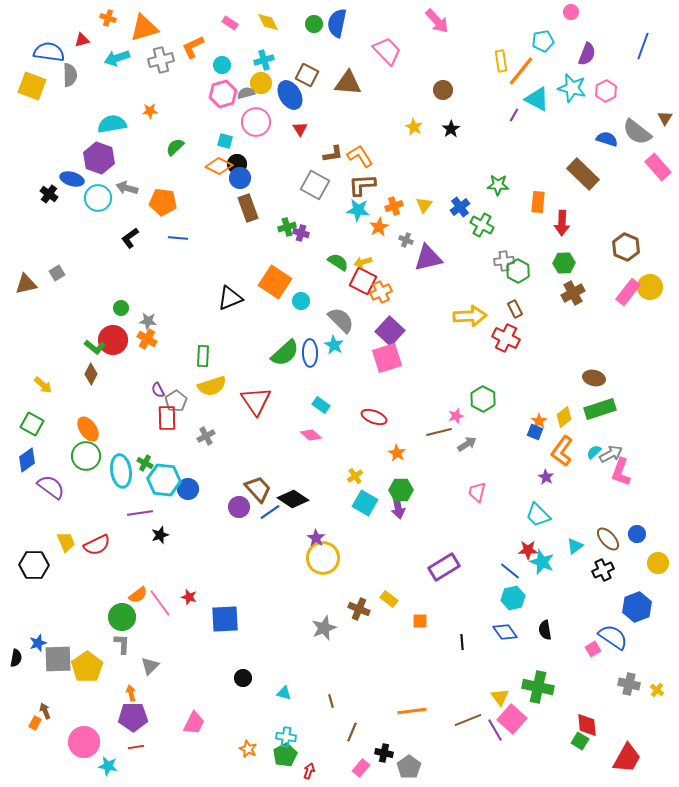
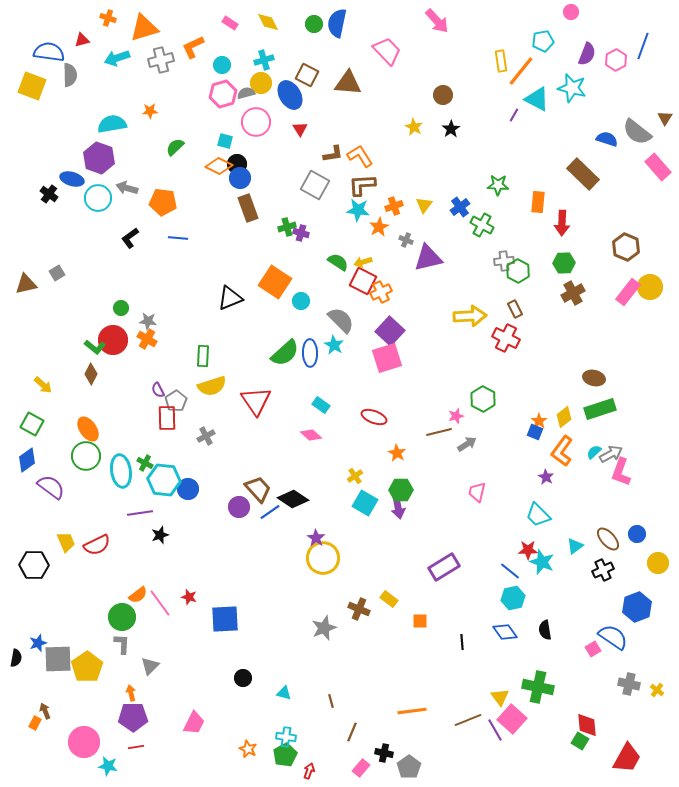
brown circle at (443, 90): moved 5 px down
pink hexagon at (606, 91): moved 10 px right, 31 px up
